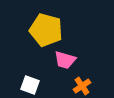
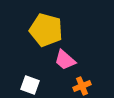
pink trapezoid: rotated 25 degrees clockwise
orange cross: rotated 12 degrees clockwise
